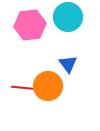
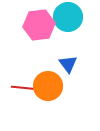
pink hexagon: moved 9 px right
